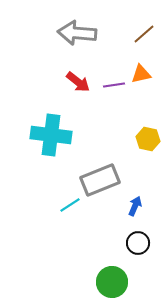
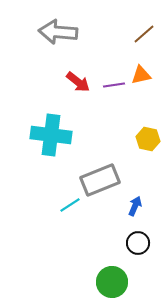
gray arrow: moved 19 px left, 1 px up
orange triangle: moved 1 px down
